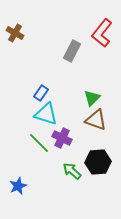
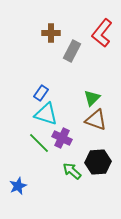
brown cross: moved 36 px right; rotated 30 degrees counterclockwise
